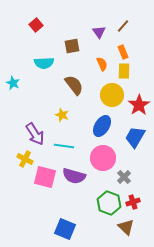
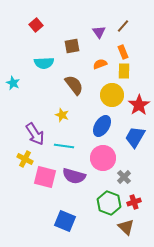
orange semicircle: moved 2 px left; rotated 88 degrees counterclockwise
red cross: moved 1 px right
blue square: moved 8 px up
